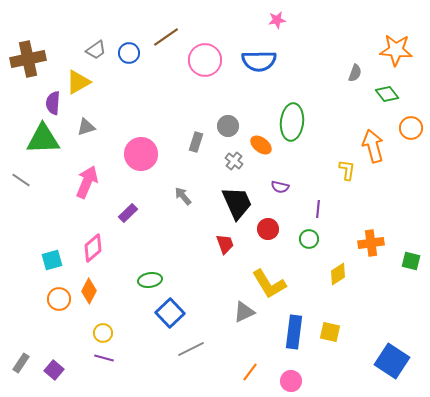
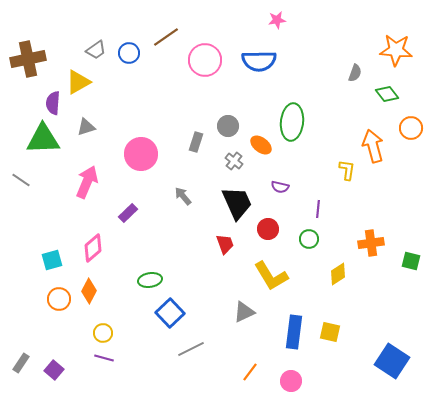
yellow L-shape at (269, 284): moved 2 px right, 8 px up
